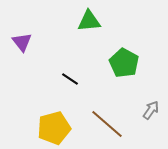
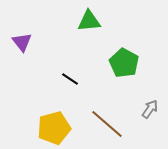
gray arrow: moved 1 px left, 1 px up
